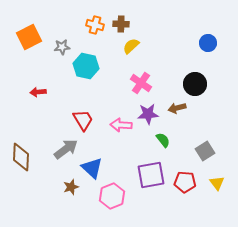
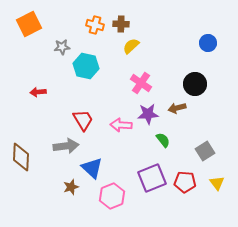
orange square: moved 13 px up
gray arrow: moved 3 px up; rotated 30 degrees clockwise
purple square: moved 1 px right, 3 px down; rotated 12 degrees counterclockwise
